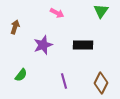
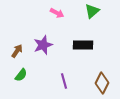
green triangle: moved 9 px left; rotated 14 degrees clockwise
brown arrow: moved 2 px right, 24 px down; rotated 16 degrees clockwise
brown diamond: moved 1 px right
